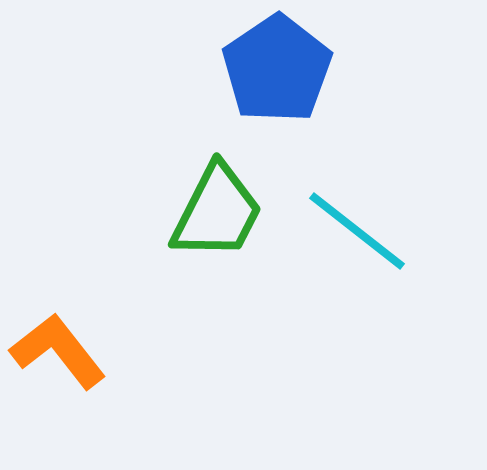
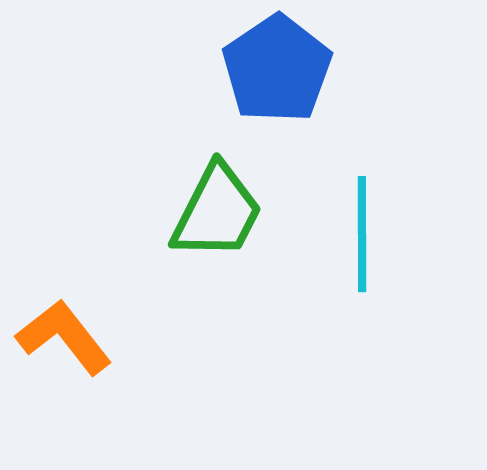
cyan line: moved 5 px right, 3 px down; rotated 52 degrees clockwise
orange L-shape: moved 6 px right, 14 px up
